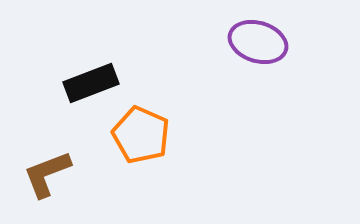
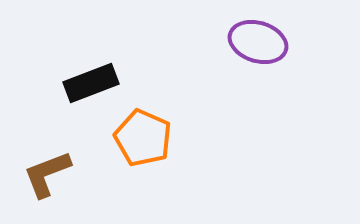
orange pentagon: moved 2 px right, 3 px down
